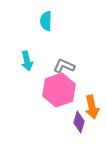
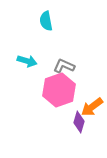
cyan semicircle: rotated 12 degrees counterclockwise
cyan arrow: rotated 60 degrees counterclockwise
orange arrow: rotated 65 degrees clockwise
